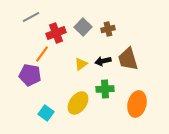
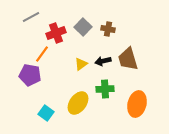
brown cross: rotated 24 degrees clockwise
